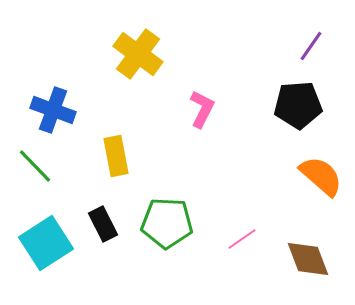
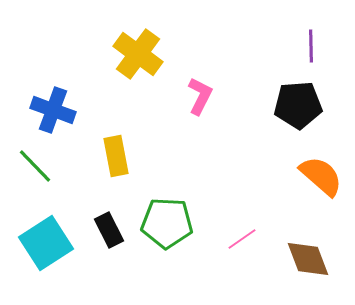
purple line: rotated 36 degrees counterclockwise
pink L-shape: moved 2 px left, 13 px up
black rectangle: moved 6 px right, 6 px down
